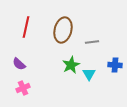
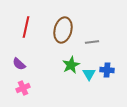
blue cross: moved 8 px left, 5 px down
